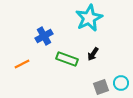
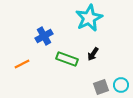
cyan circle: moved 2 px down
